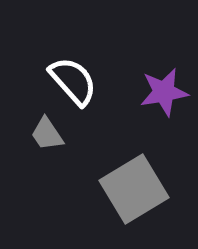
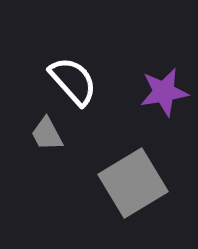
gray trapezoid: rotated 6 degrees clockwise
gray square: moved 1 px left, 6 px up
